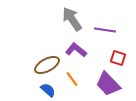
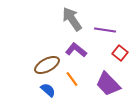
red square: moved 2 px right, 5 px up; rotated 21 degrees clockwise
